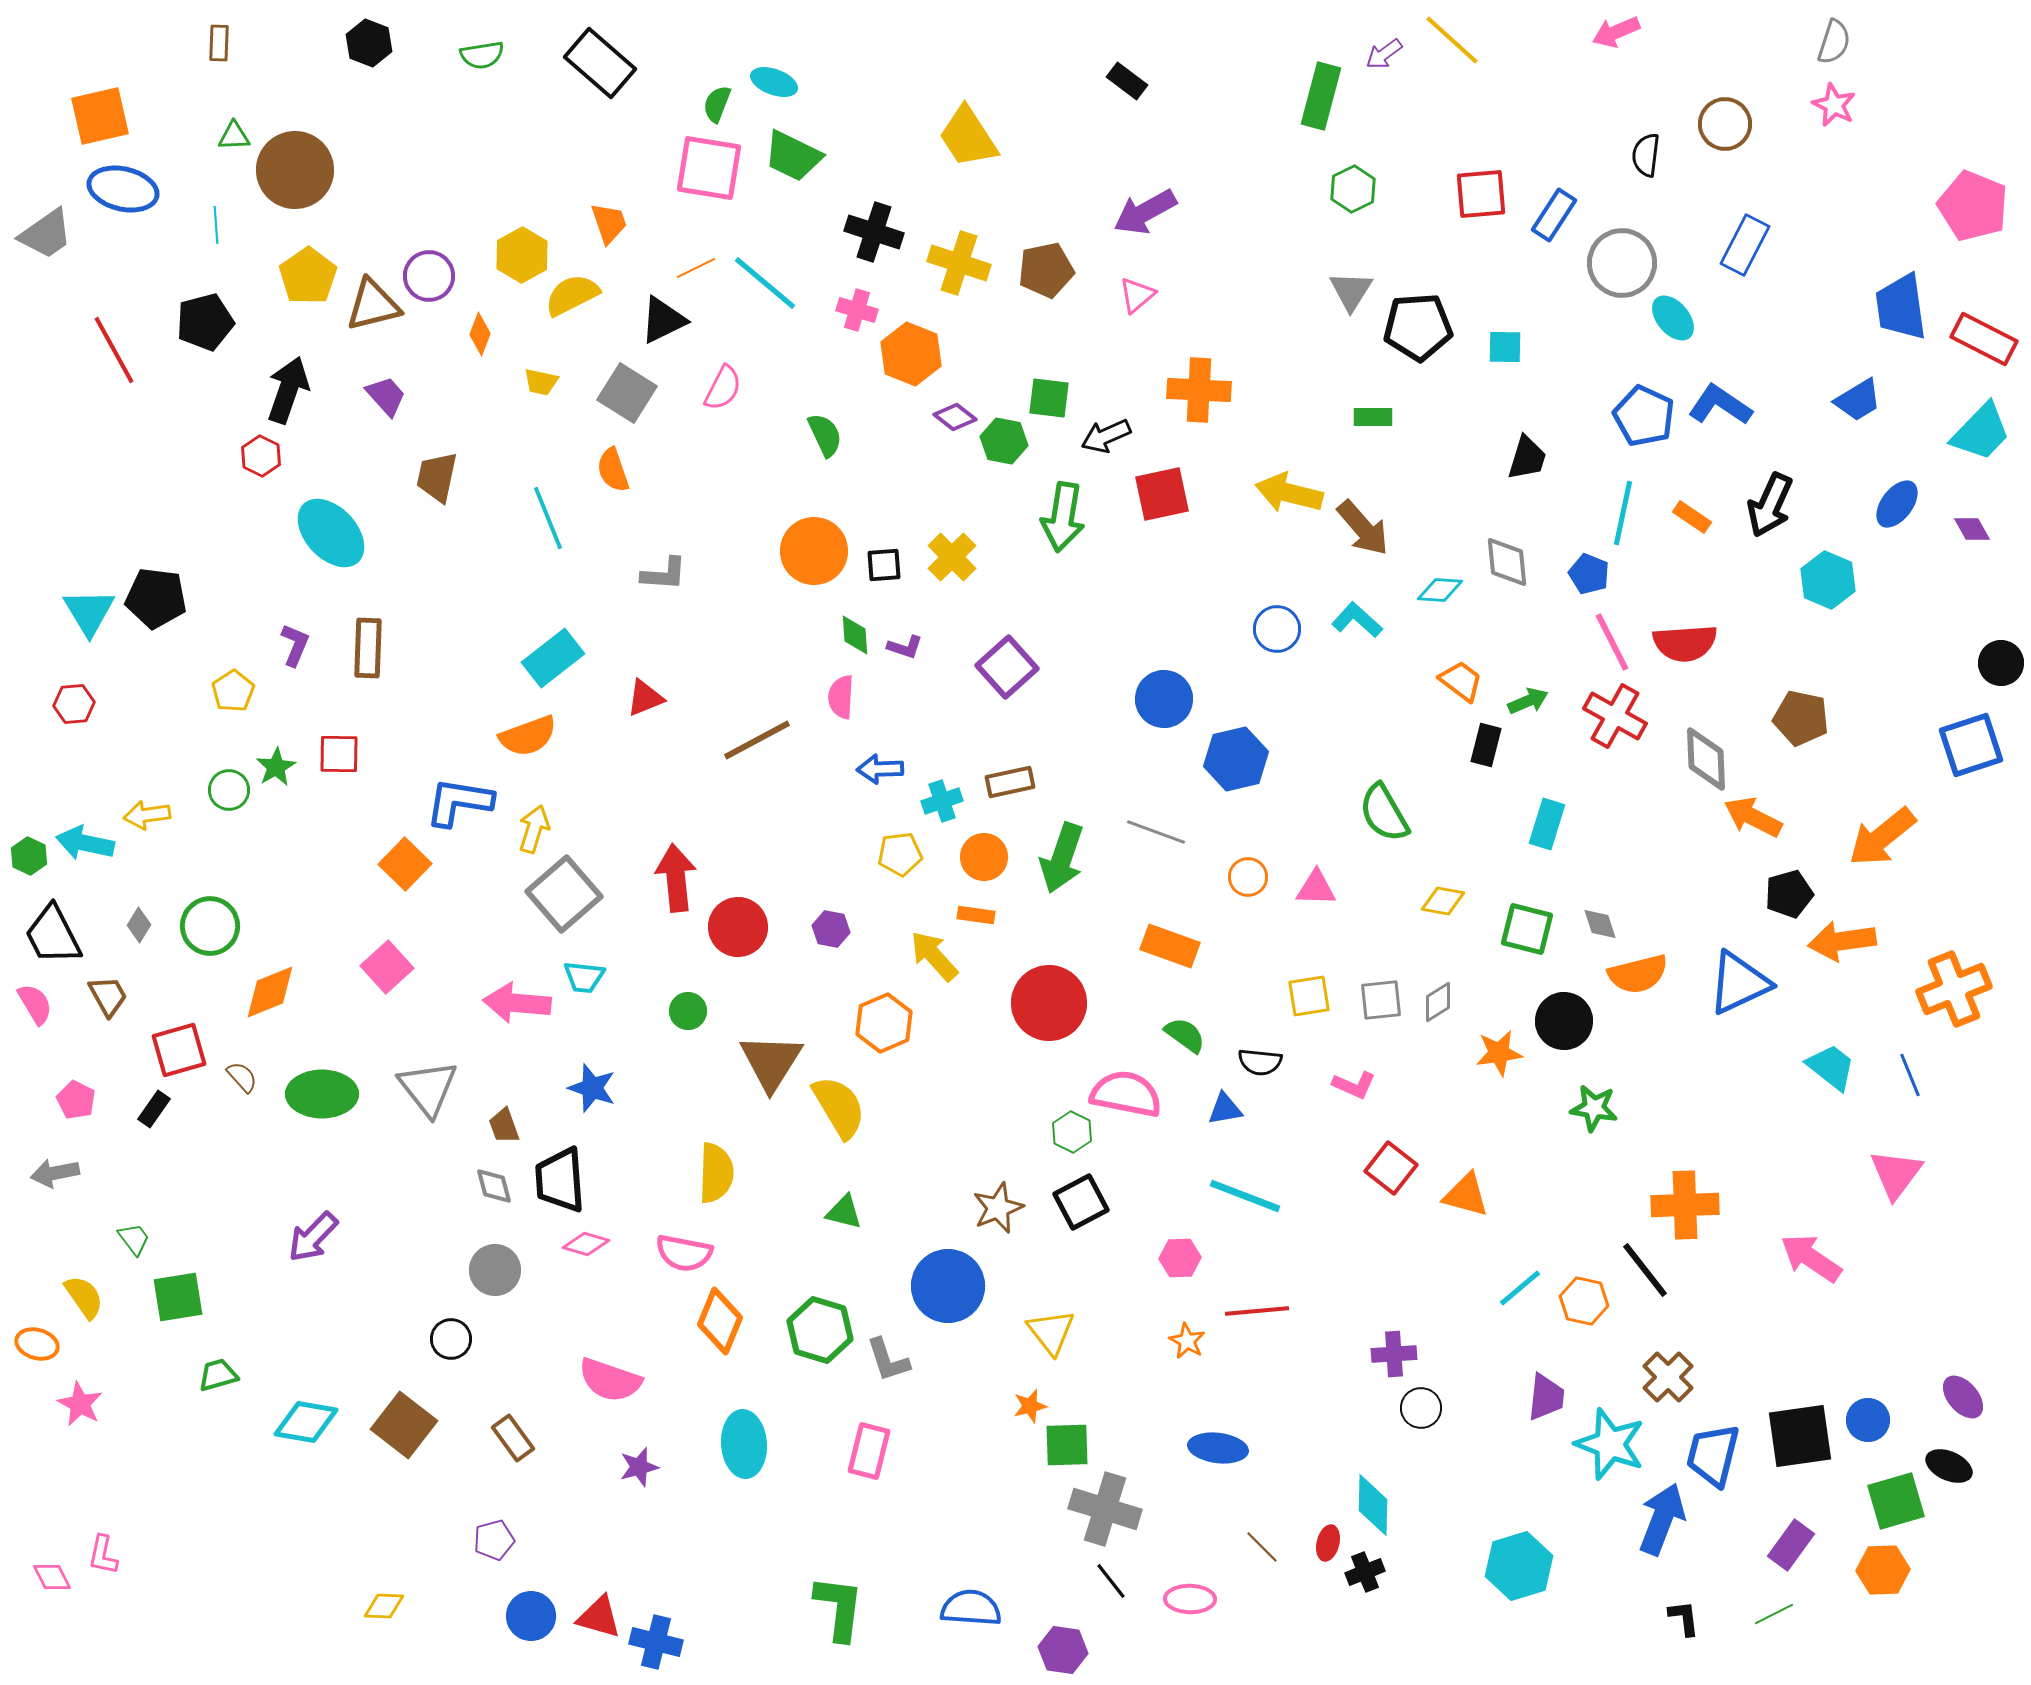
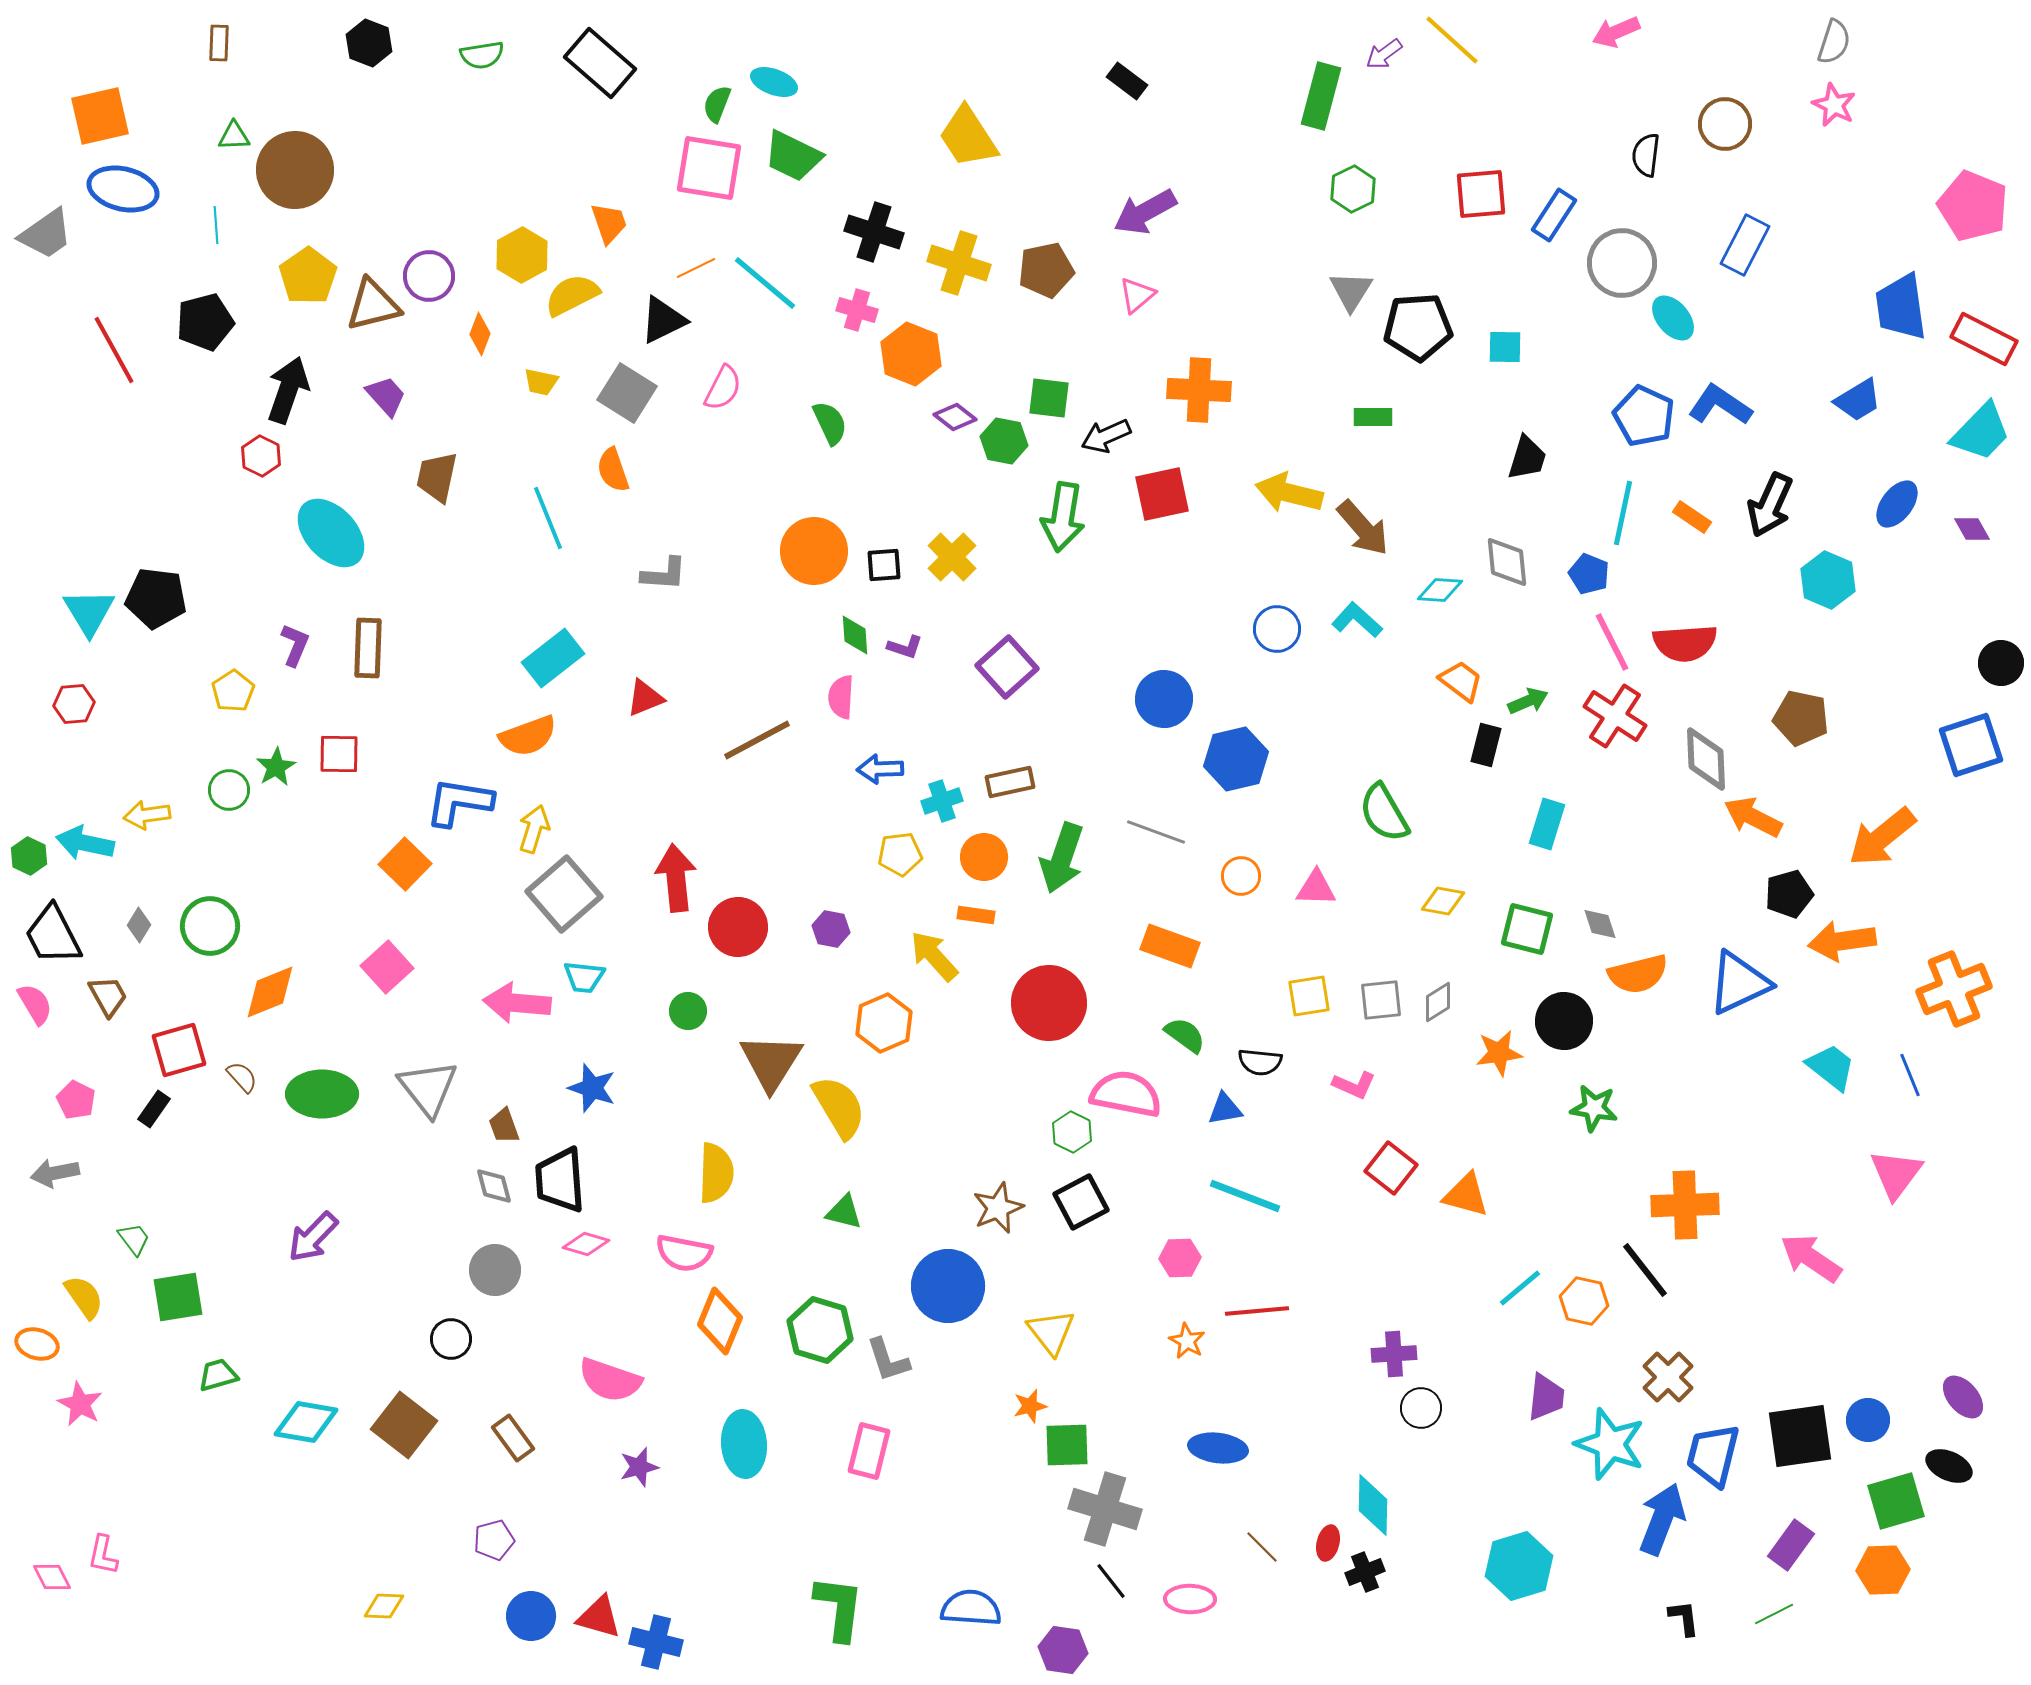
green semicircle at (825, 435): moved 5 px right, 12 px up
red cross at (1615, 716): rotated 4 degrees clockwise
orange circle at (1248, 877): moved 7 px left, 1 px up
